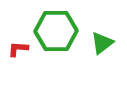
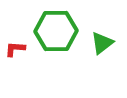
red L-shape: moved 3 px left
